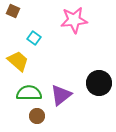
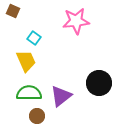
pink star: moved 2 px right, 1 px down
yellow trapezoid: moved 8 px right; rotated 25 degrees clockwise
purple triangle: moved 1 px down
